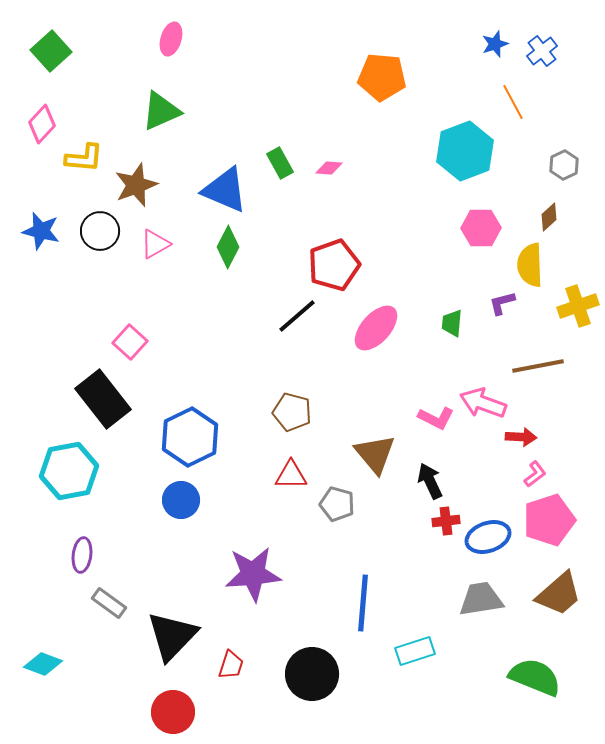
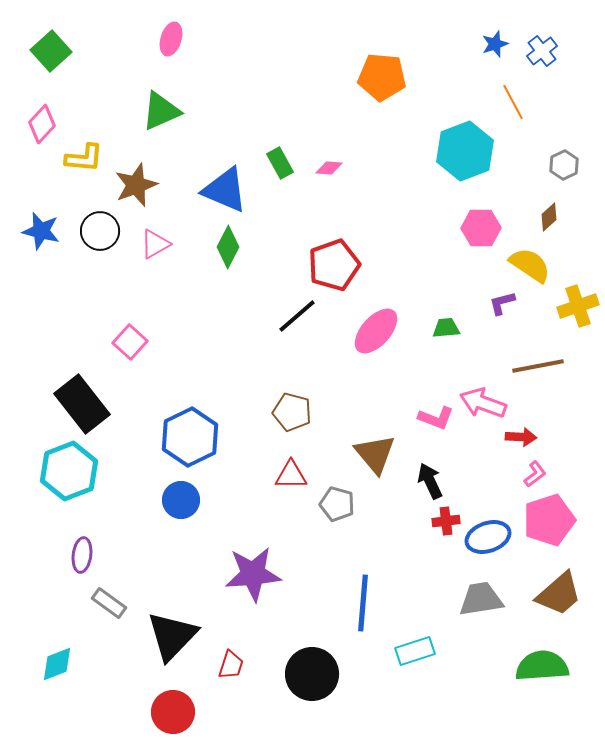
yellow semicircle at (530, 265): rotated 126 degrees clockwise
green trapezoid at (452, 323): moved 6 px left, 5 px down; rotated 80 degrees clockwise
pink ellipse at (376, 328): moved 3 px down
black rectangle at (103, 399): moved 21 px left, 5 px down
pink L-shape at (436, 418): rotated 6 degrees counterclockwise
cyan hexagon at (69, 471): rotated 10 degrees counterclockwise
cyan diamond at (43, 664): moved 14 px right; rotated 42 degrees counterclockwise
green semicircle at (535, 677): moved 7 px right, 11 px up; rotated 26 degrees counterclockwise
